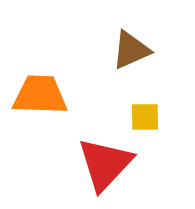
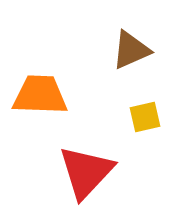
yellow square: rotated 12 degrees counterclockwise
red triangle: moved 19 px left, 8 px down
